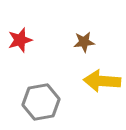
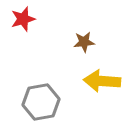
red star: moved 3 px right, 21 px up
